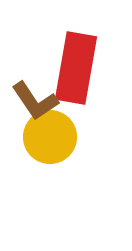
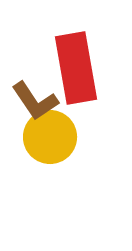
red rectangle: rotated 20 degrees counterclockwise
